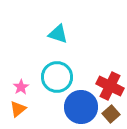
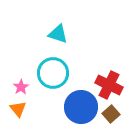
cyan circle: moved 4 px left, 4 px up
red cross: moved 1 px left, 1 px up
orange triangle: rotated 30 degrees counterclockwise
